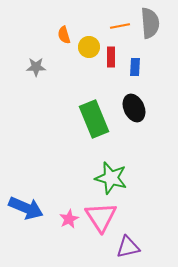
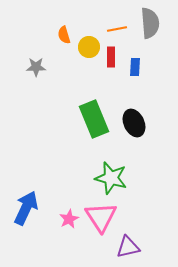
orange line: moved 3 px left, 3 px down
black ellipse: moved 15 px down
blue arrow: rotated 88 degrees counterclockwise
